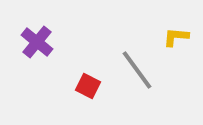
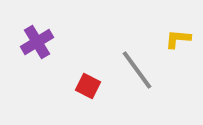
yellow L-shape: moved 2 px right, 2 px down
purple cross: rotated 20 degrees clockwise
